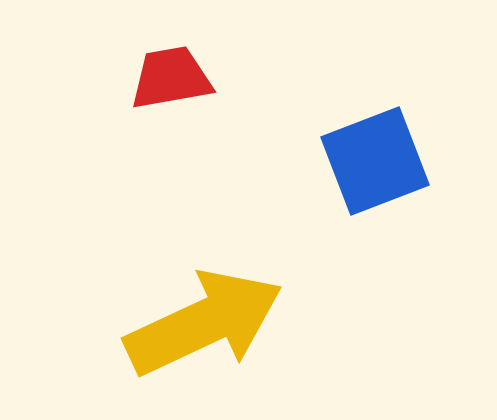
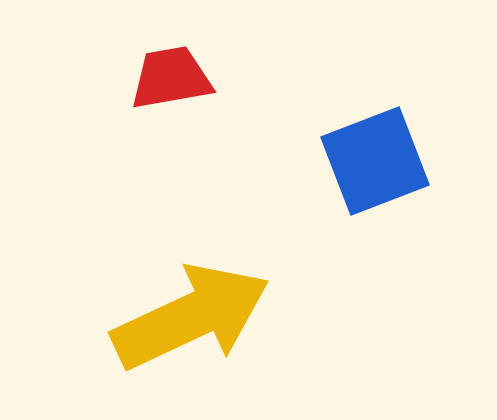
yellow arrow: moved 13 px left, 6 px up
